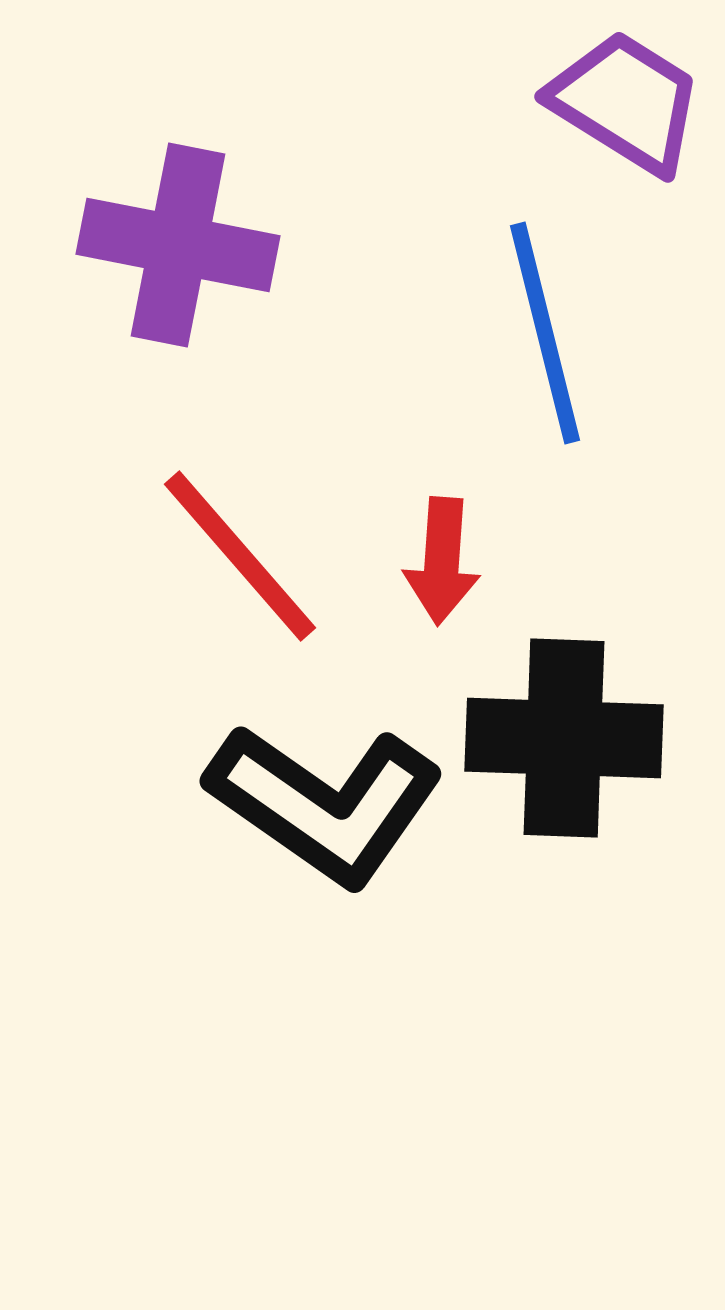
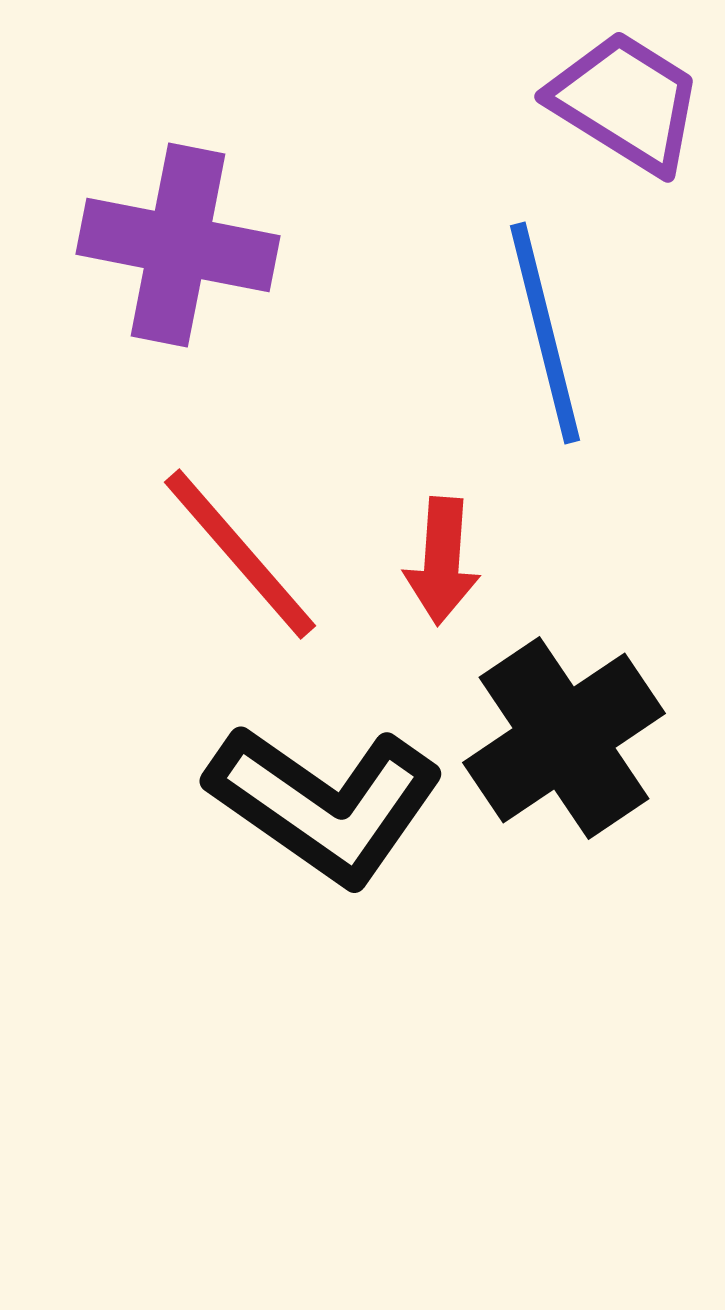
red line: moved 2 px up
black cross: rotated 36 degrees counterclockwise
